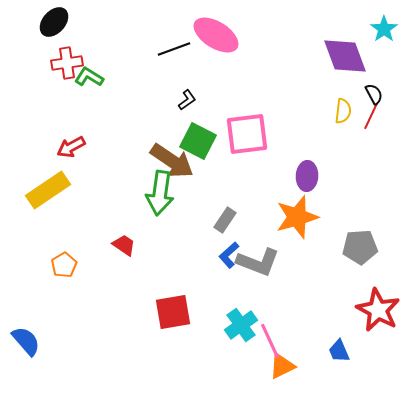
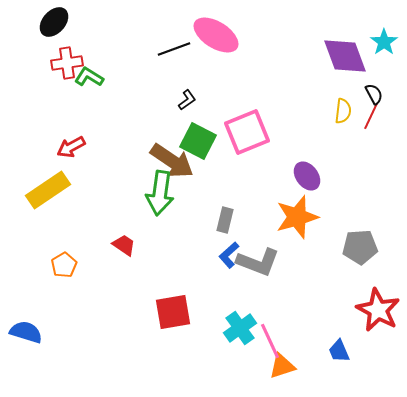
cyan star: moved 13 px down
pink square: moved 2 px up; rotated 15 degrees counterclockwise
purple ellipse: rotated 40 degrees counterclockwise
gray rectangle: rotated 20 degrees counterclockwise
cyan cross: moved 1 px left, 3 px down
blue semicircle: moved 9 px up; rotated 32 degrees counterclockwise
orange triangle: rotated 8 degrees clockwise
